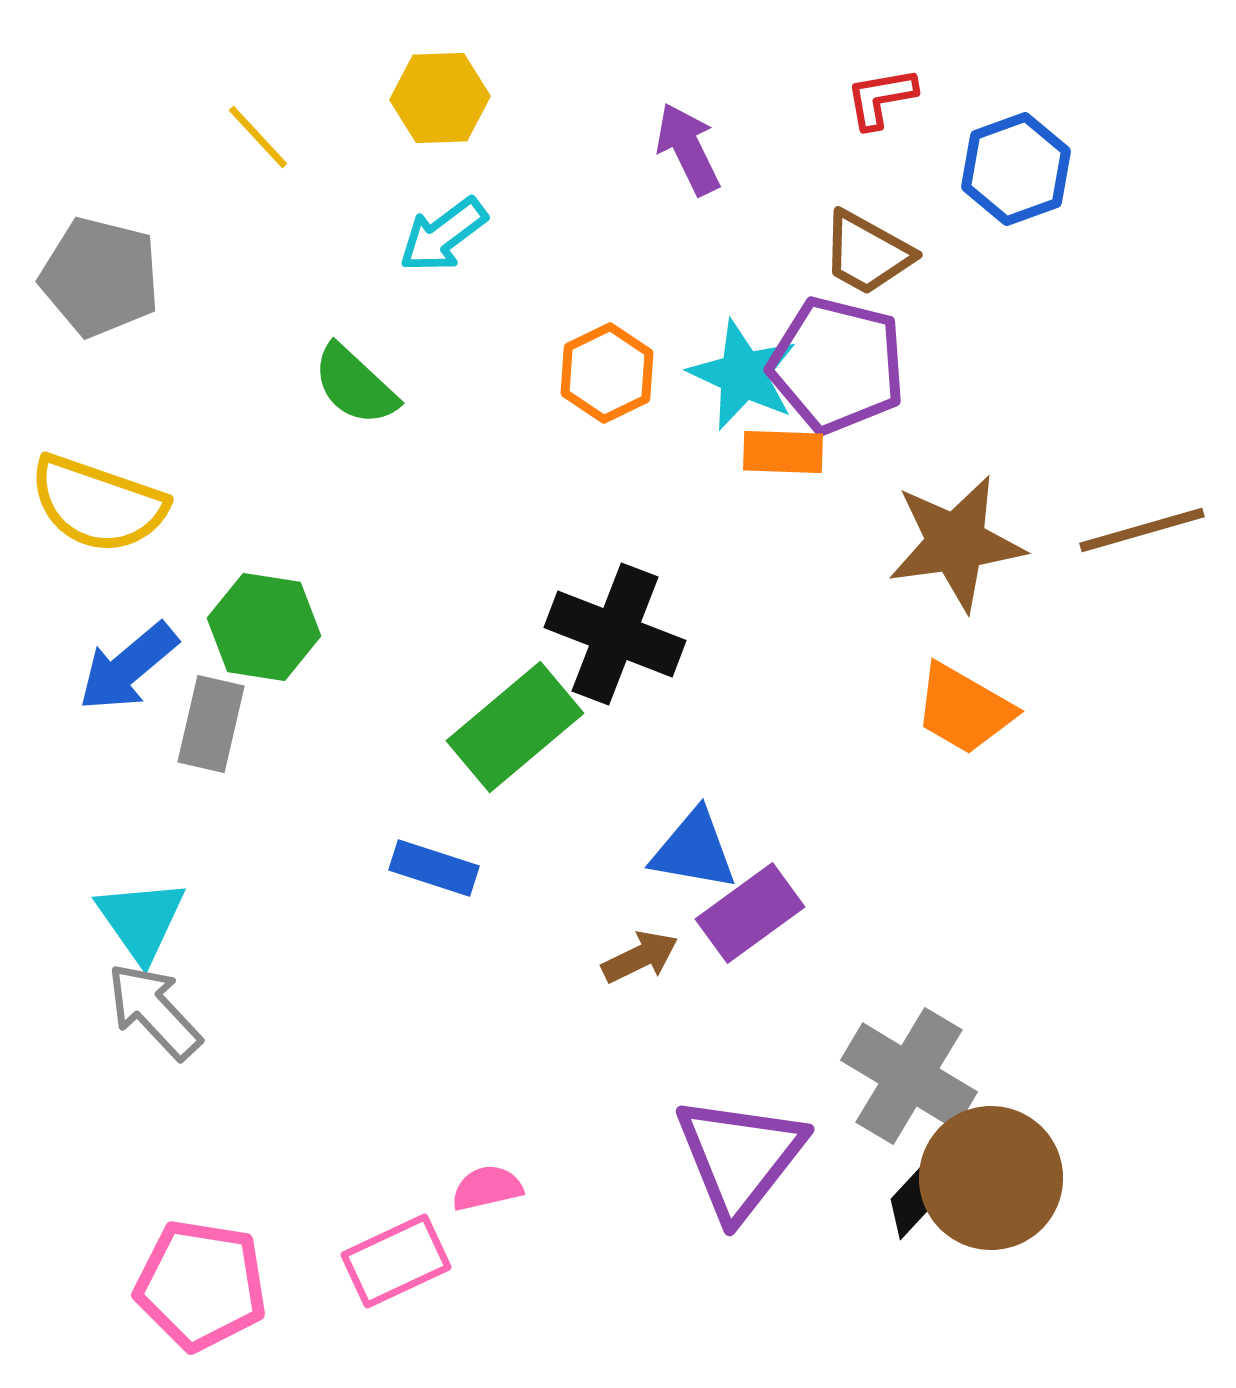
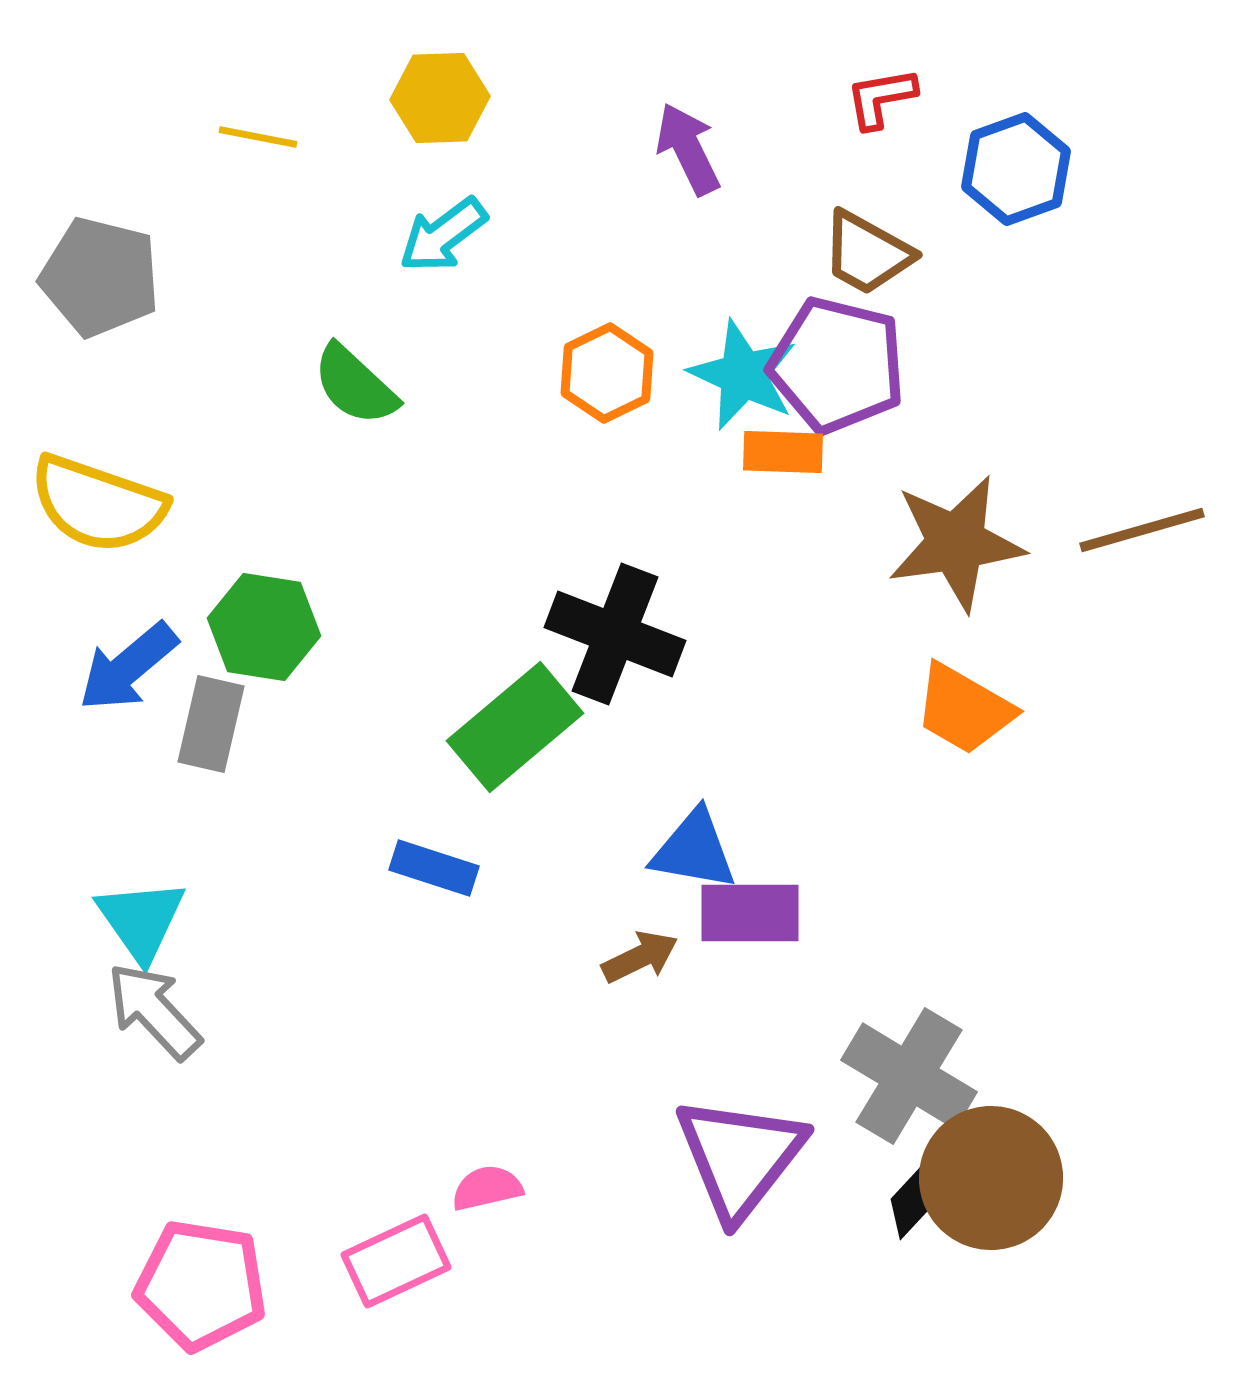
yellow line: rotated 36 degrees counterclockwise
purple rectangle: rotated 36 degrees clockwise
